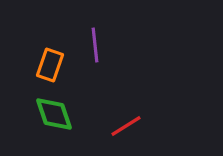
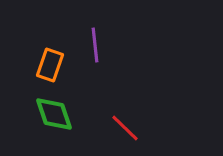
red line: moved 1 px left, 2 px down; rotated 76 degrees clockwise
